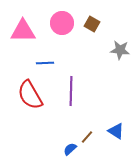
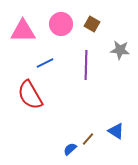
pink circle: moved 1 px left, 1 px down
blue line: rotated 24 degrees counterclockwise
purple line: moved 15 px right, 26 px up
brown line: moved 1 px right, 2 px down
